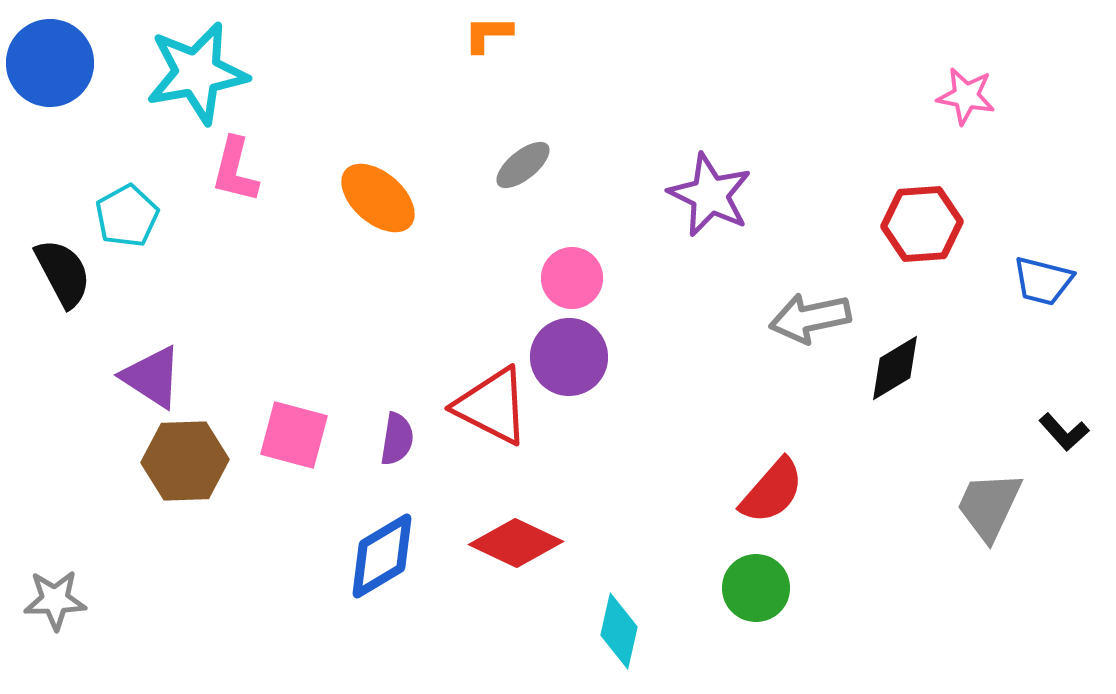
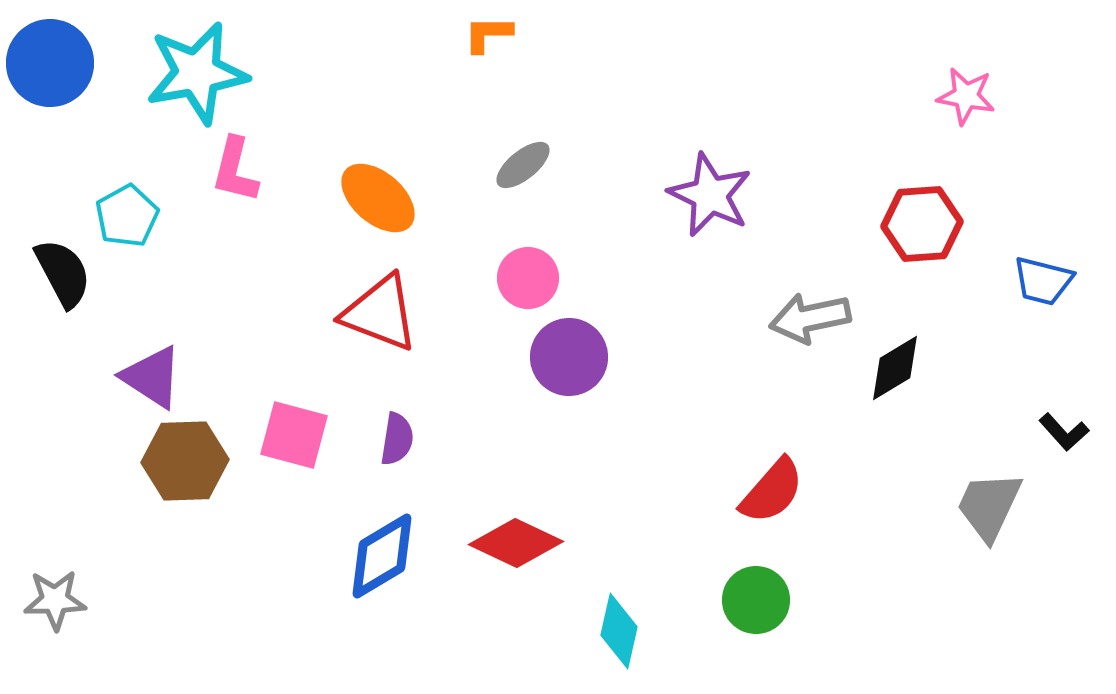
pink circle: moved 44 px left
red triangle: moved 112 px left, 93 px up; rotated 6 degrees counterclockwise
green circle: moved 12 px down
